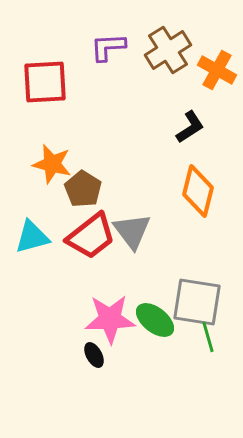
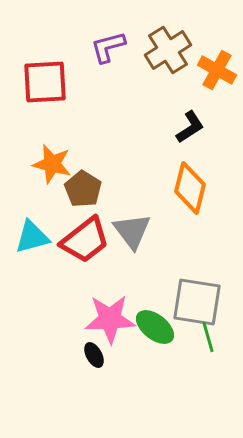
purple L-shape: rotated 12 degrees counterclockwise
orange diamond: moved 8 px left, 3 px up
red trapezoid: moved 6 px left, 4 px down
green ellipse: moved 7 px down
